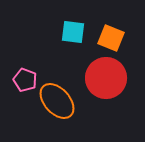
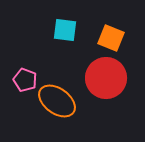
cyan square: moved 8 px left, 2 px up
orange ellipse: rotated 12 degrees counterclockwise
